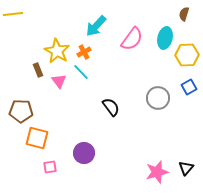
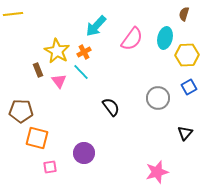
black triangle: moved 1 px left, 35 px up
